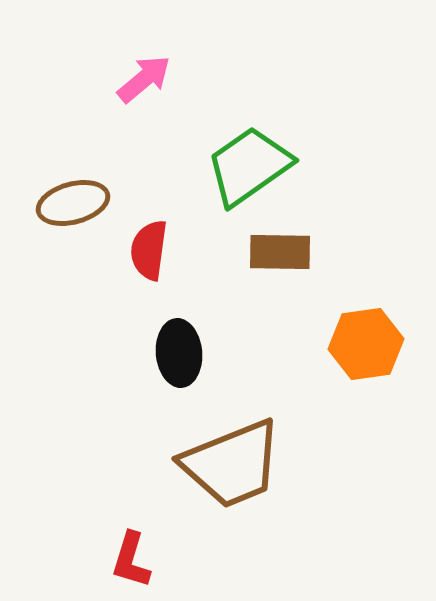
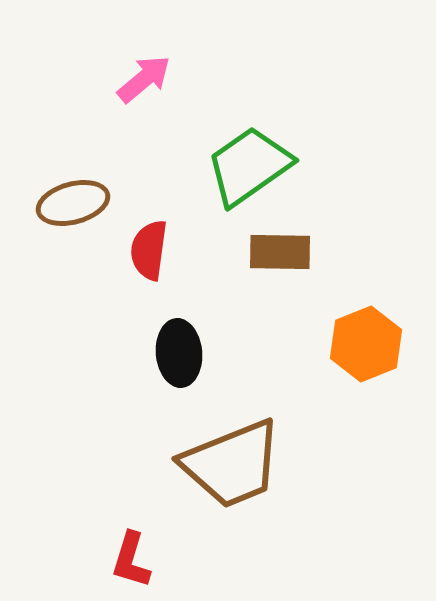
orange hexagon: rotated 14 degrees counterclockwise
